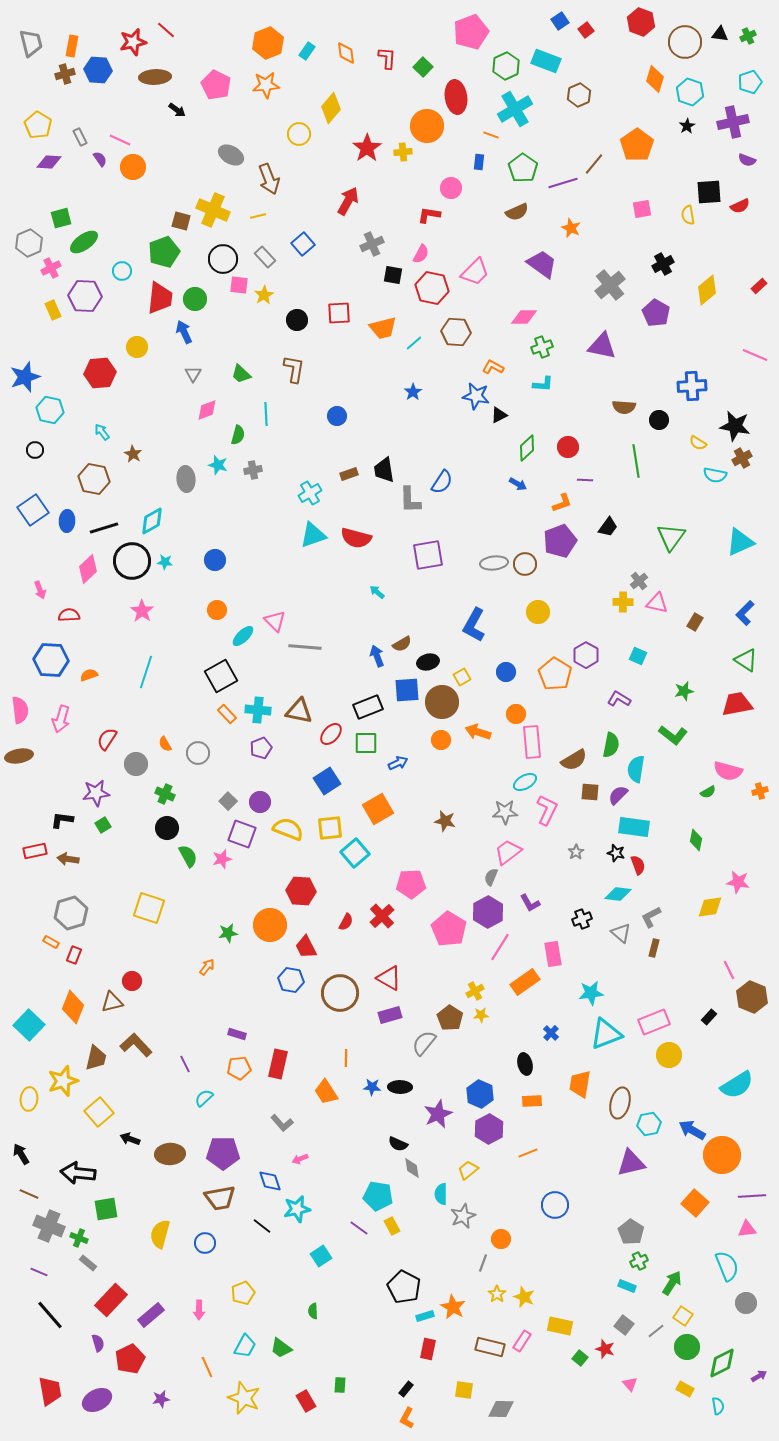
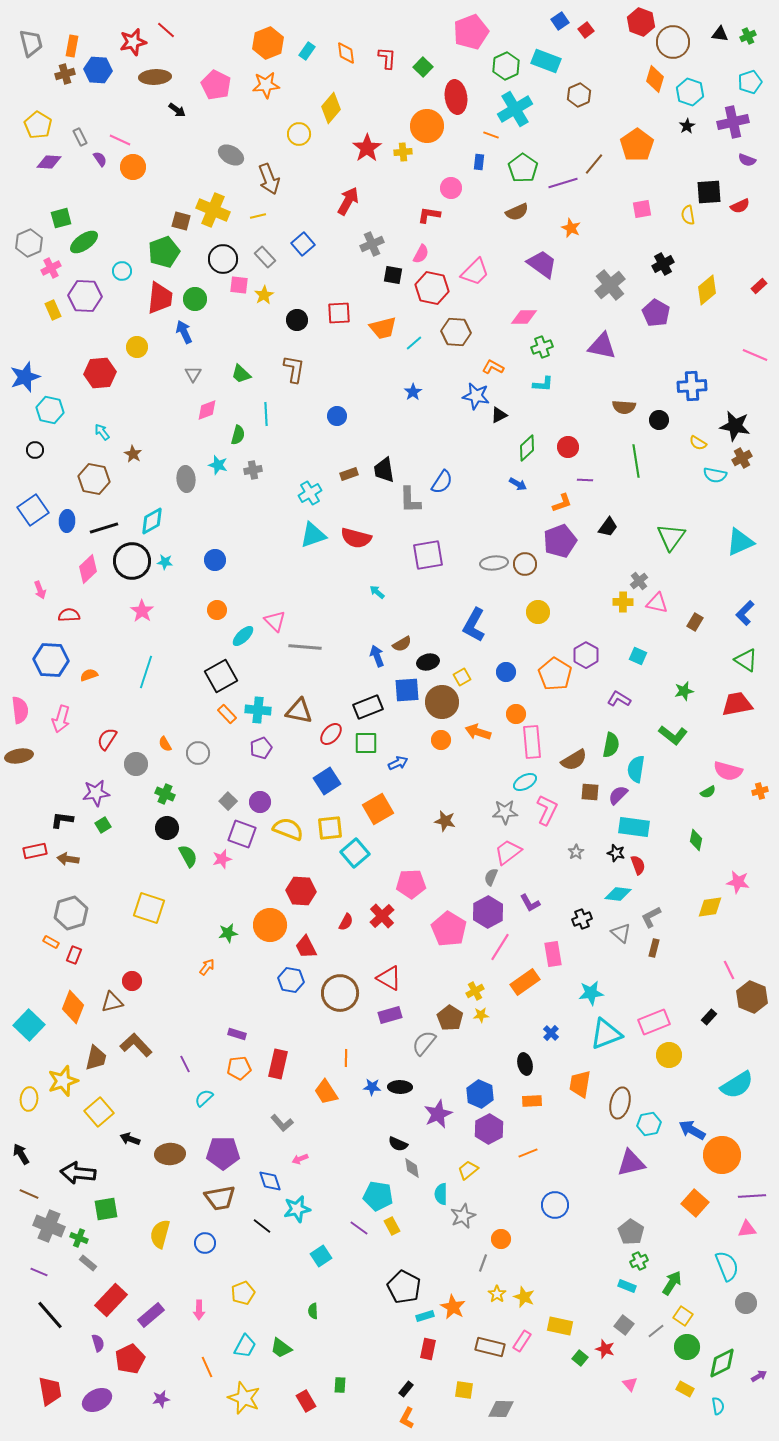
brown circle at (685, 42): moved 12 px left
